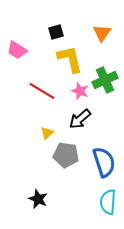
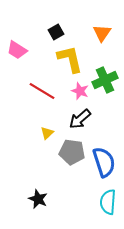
black square: rotated 14 degrees counterclockwise
gray pentagon: moved 6 px right, 3 px up
